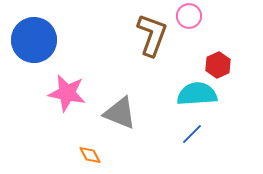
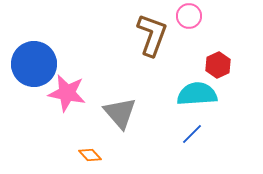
blue circle: moved 24 px down
gray triangle: rotated 27 degrees clockwise
orange diamond: rotated 15 degrees counterclockwise
